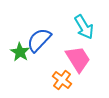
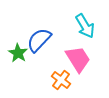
cyan arrow: moved 1 px right, 1 px up
green star: moved 2 px left, 1 px down
orange cross: moved 1 px left
